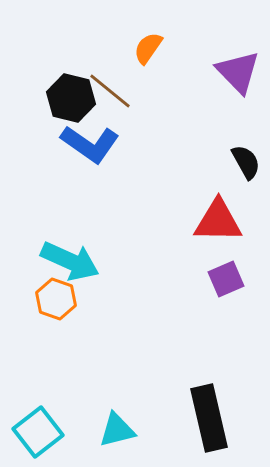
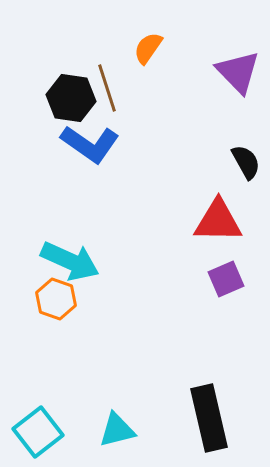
brown line: moved 3 px left, 3 px up; rotated 33 degrees clockwise
black hexagon: rotated 6 degrees counterclockwise
